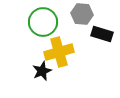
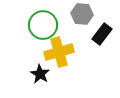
green circle: moved 3 px down
black rectangle: rotated 70 degrees counterclockwise
black star: moved 2 px left, 3 px down; rotated 18 degrees counterclockwise
